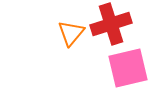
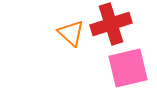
orange triangle: rotated 28 degrees counterclockwise
